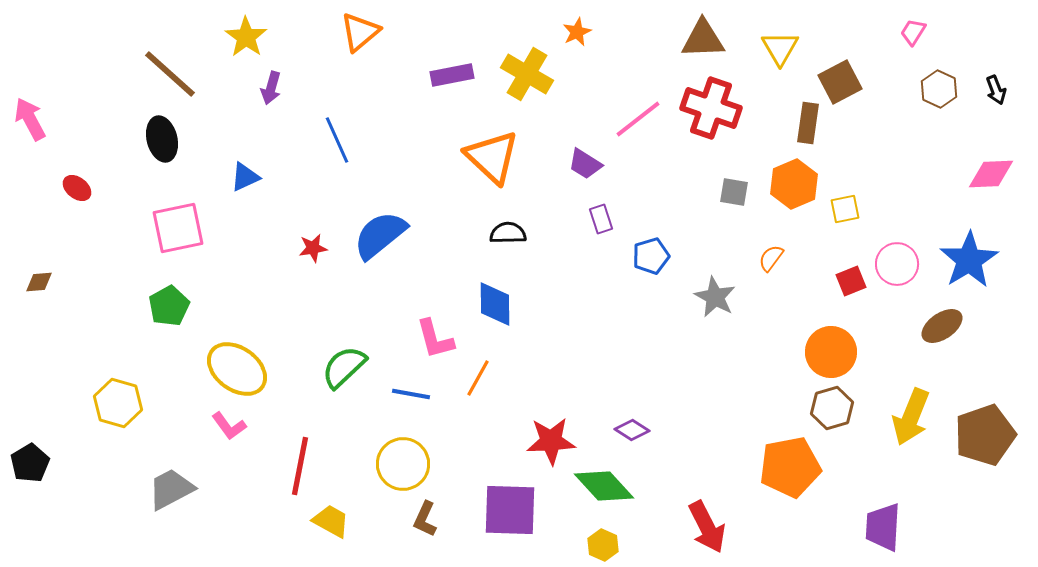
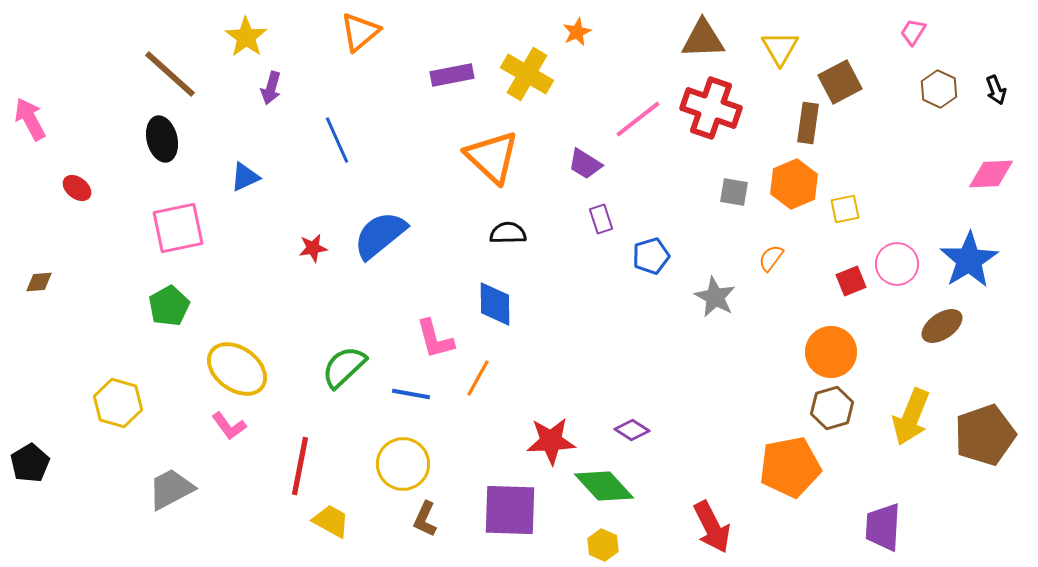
red arrow at (707, 527): moved 5 px right
